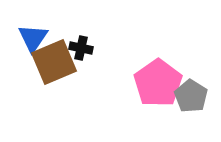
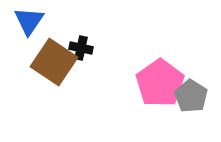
blue triangle: moved 4 px left, 17 px up
brown square: rotated 33 degrees counterclockwise
pink pentagon: moved 2 px right
